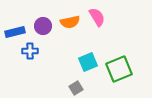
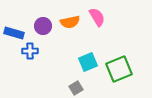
blue rectangle: moved 1 px left, 1 px down; rotated 30 degrees clockwise
